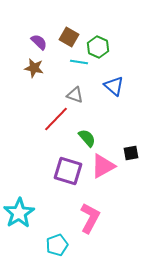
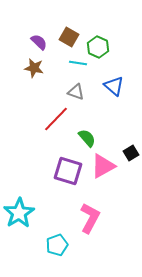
cyan line: moved 1 px left, 1 px down
gray triangle: moved 1 px right, 3 px up
black square: rotated 21 degrees counterclockwise
